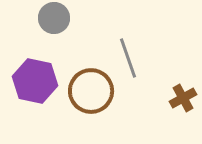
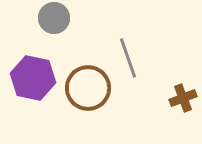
purple hexagon: moved 2 px left, 3 px up
brown circle: moved 3 px left, 3 px up
brown cross: rotated 8 degrees clockwise
